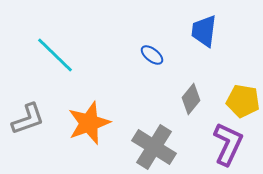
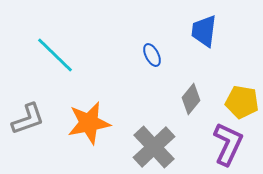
blue ellipse: rotated 25 degrees clockwise
yellow pentagon: moved 1 px left, 1 px down
orange star: rotated 9 degrees clockwise
gray cross: rotated 15 degrees clockwise
